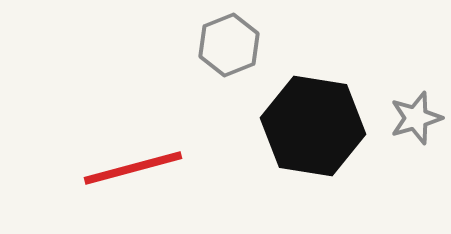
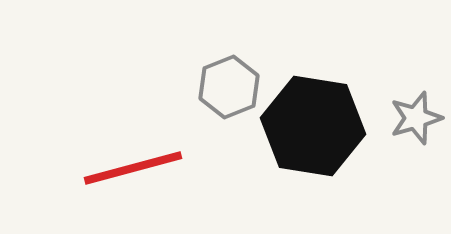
gray hexagon: moved 42 px down
